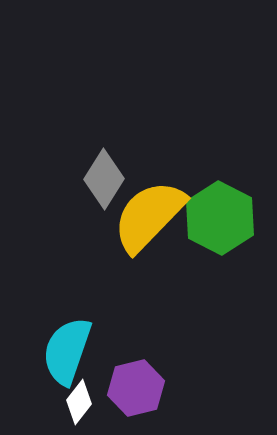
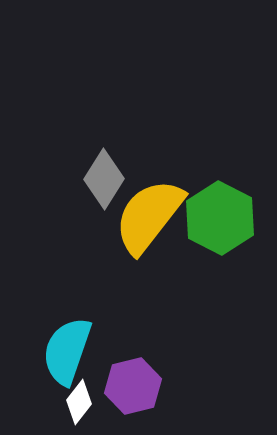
yellow semicircle: rotated 6 degrees counterclockwise
purple hexagon: moved 3 px left, 2 px up
